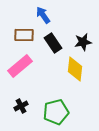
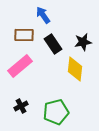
black rectangle: moved 1 px down
